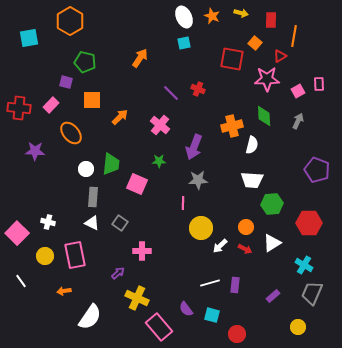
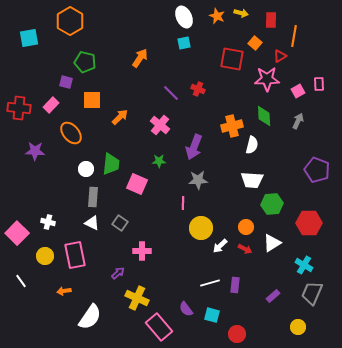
orange star at (212, 16): moved 5 px right
